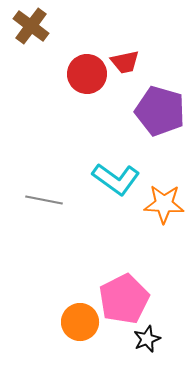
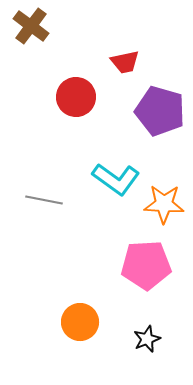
red circle: moved 11 px left, 23 px down
pink pentagon: moved 22 px right, 34 px up; rotated 24 degrees clockwise
